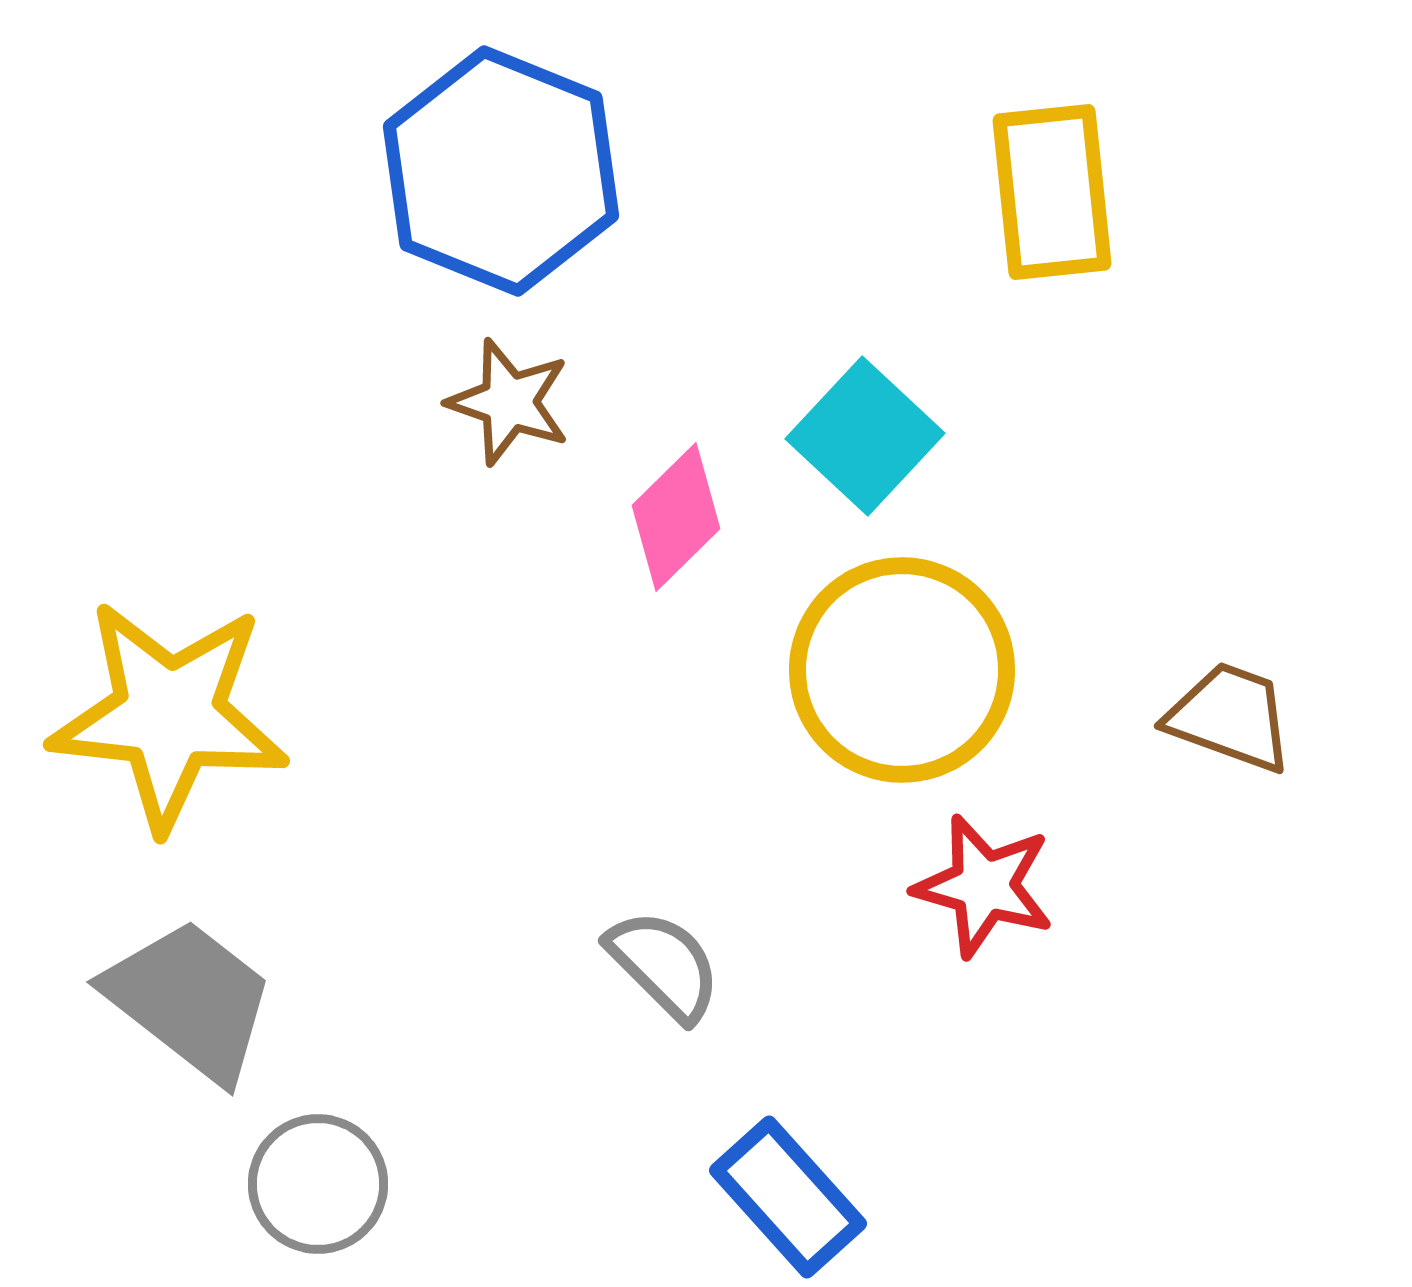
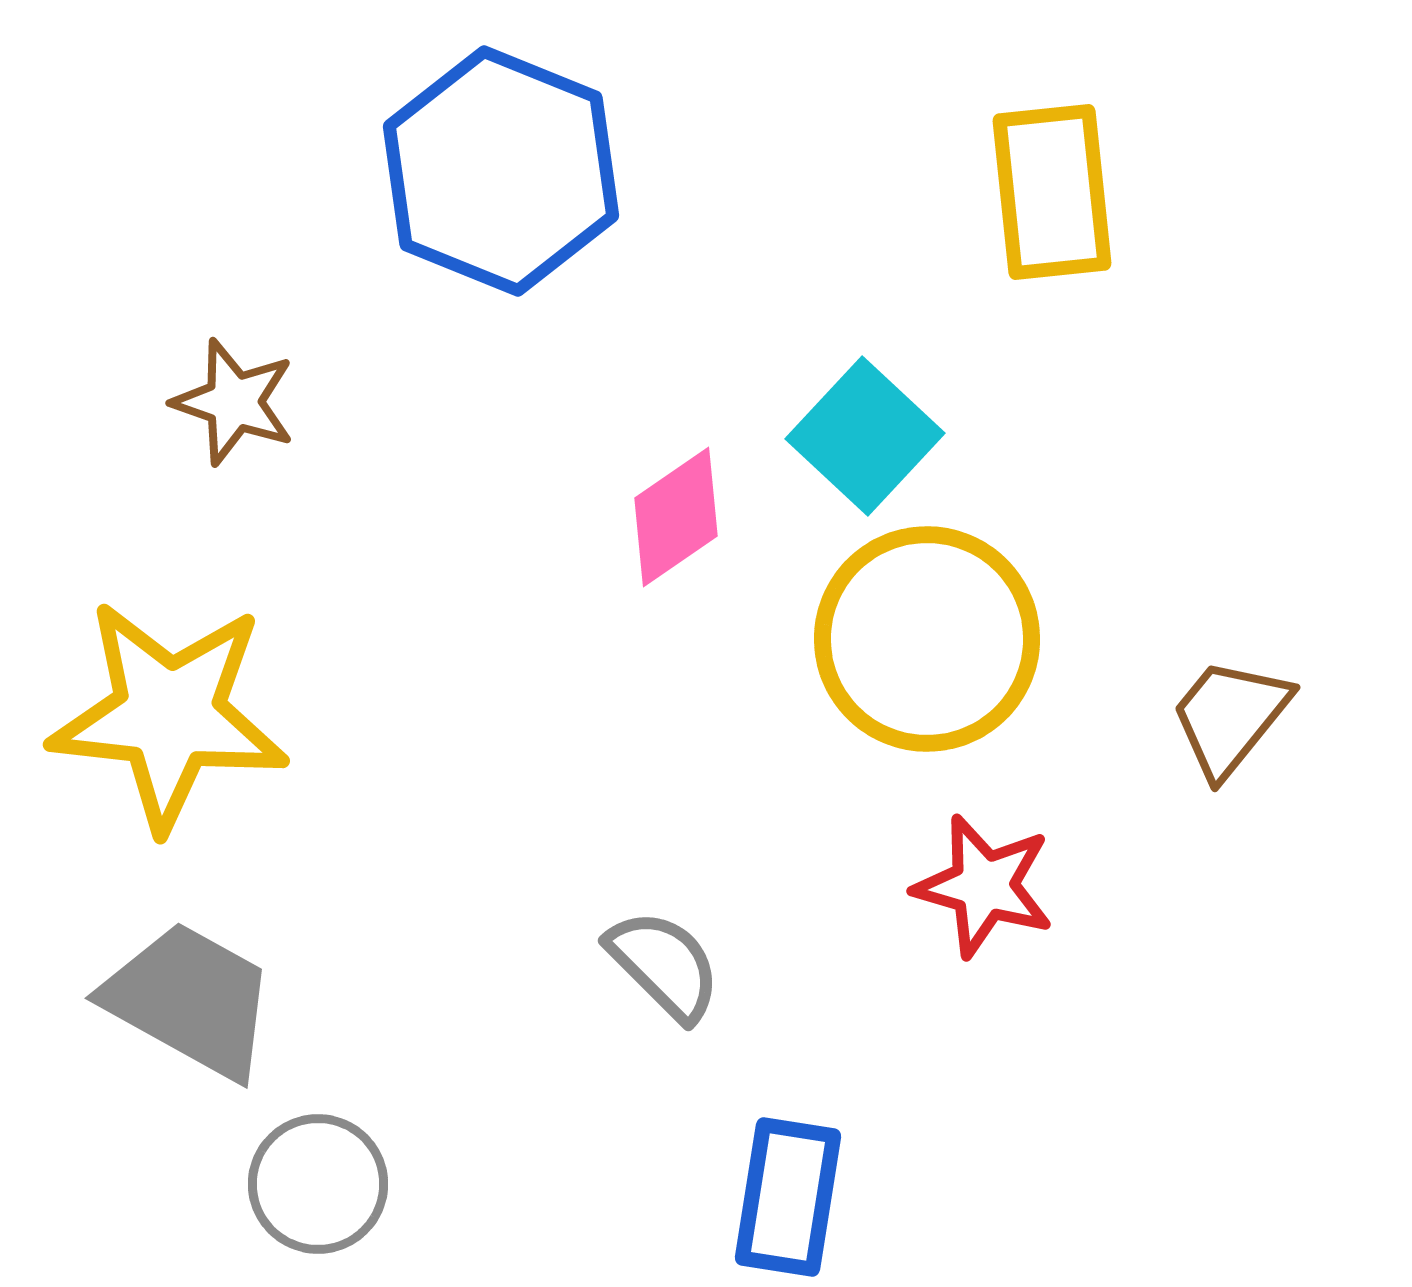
brown star: moved 275 px left
pink diamond: rotated 10 degrees clockwise
yellow circle: moved 25 px right, 31 px up
brown trapezoid: rotated 71 degrees counterclockwise
gray trapezoid: rotated 9 degrees counterclockwise
blue rectangle: rotated 51 degrees clockwise
